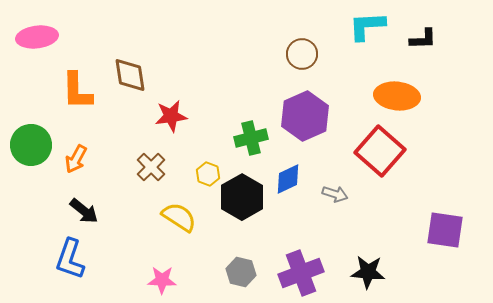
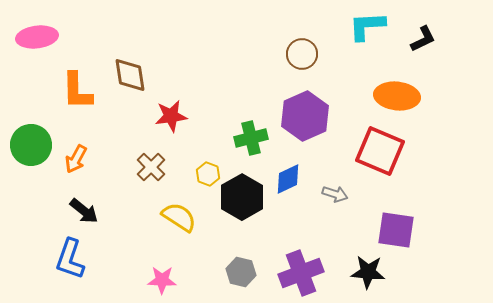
black L-shape: rotated 24 degrees counterclockwise
red square: rotated 18 degrees counterclockwise
purple square: moved 49 px left
